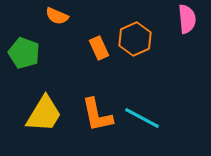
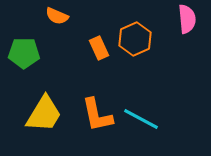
green pentagon: rotated 20 degrees counterclockwise
cyan line: moved 1 px left, 1 px down
